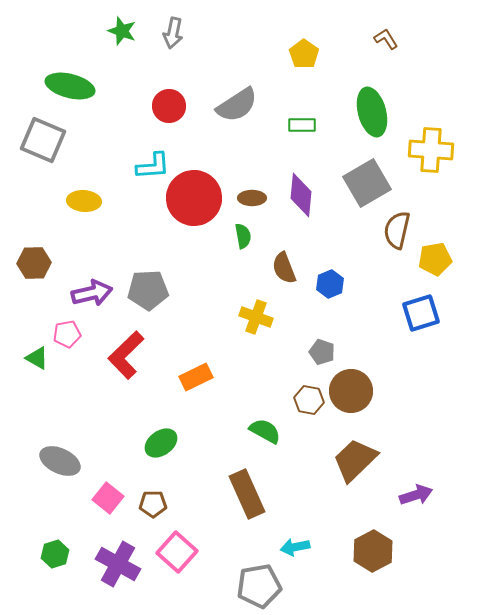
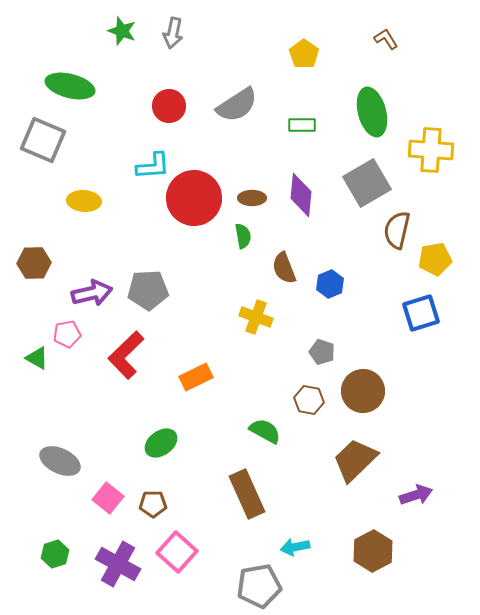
brown circle at (351, 391): moved 12 px right
